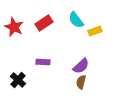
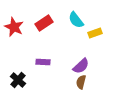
yellow rectangle: moved 2 px down
